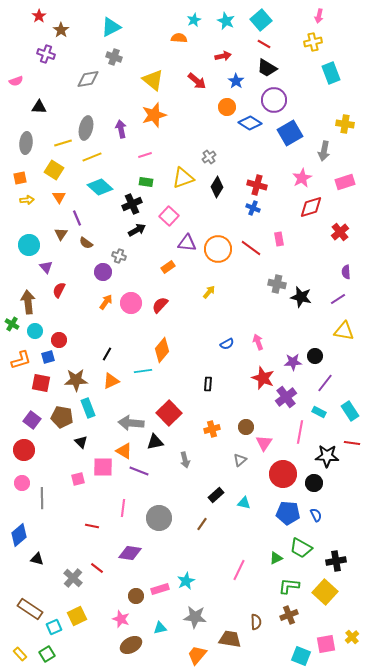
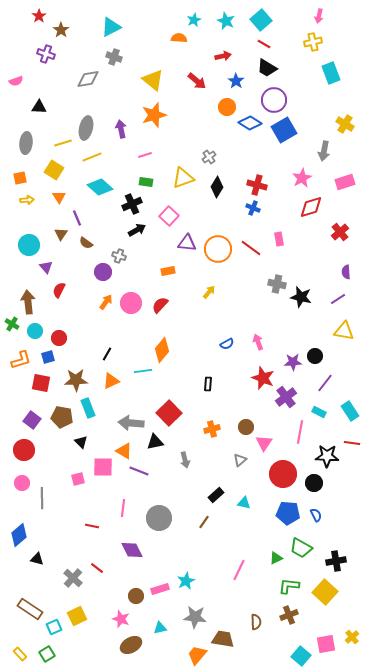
yellow cross at (345, 124): rotated 24 degrees clockwise
blue square at (290, 133): moved 6 px left, 3 px up
orange rectangle at (168, 267): moved 4 px down; rotated 24 degrees clockwise
red circle at (59, 340): moved 2 px up
brown line at (202, 524): moved 2 px right, 2 px up
purple diamond at (130, 553): moved 2 px right, 3 px up; rotated 55 degrees clockwise
brown trapezoid at (230, 639): moved 7 px left
cyan square at (301, 656): rotated 18 degrees clockwise
